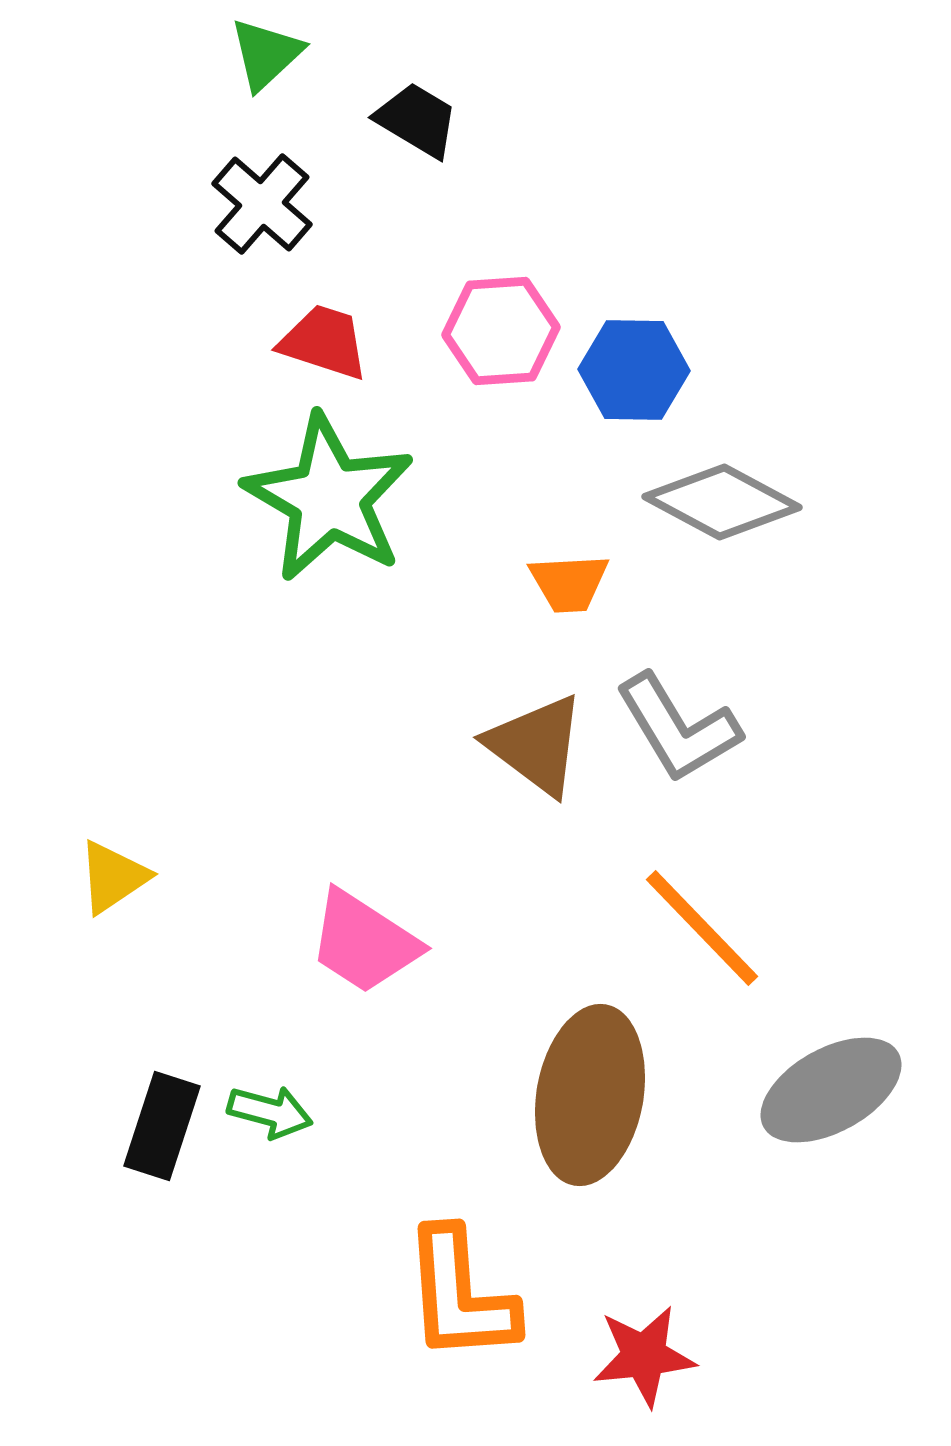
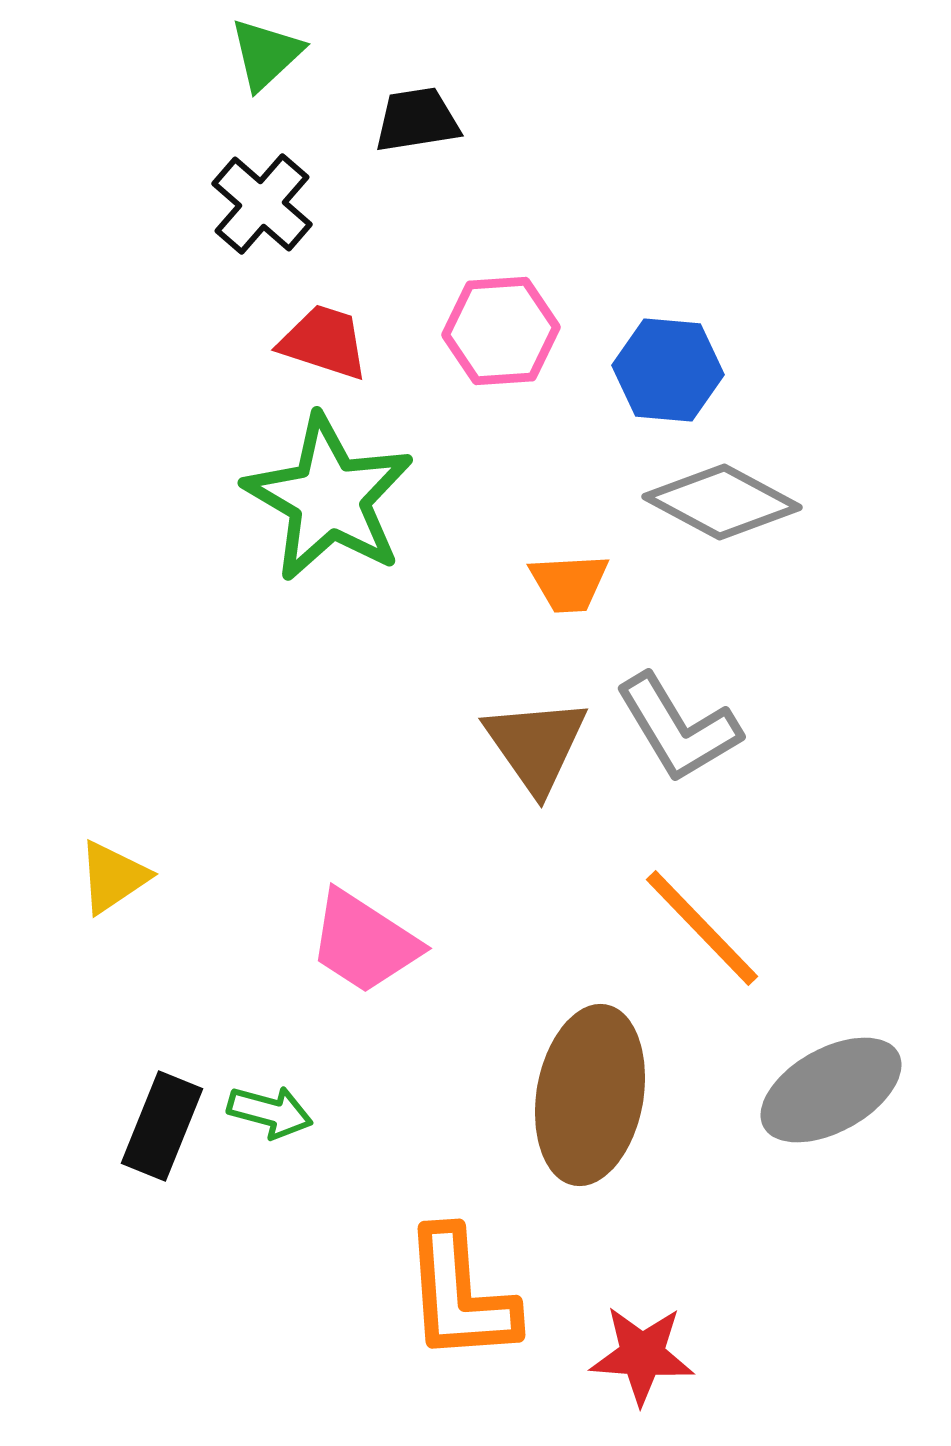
black trapezoid: rotated 40 degrees counterclockwise
blue hexagon: moved 34 px right; rotated 4 degrees clockwise
brown triangle: rotated 18 degrees clockwise
black rectangle: rotated 4 degrees clockwise
red star: moved 2 px left, 1 px up; rotated 10 degrees clockwise
